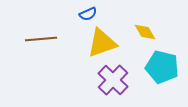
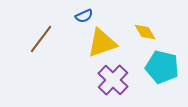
blue semicircle: moved 4 px left, 2 px down
brown line: rotated 48 degrees counterclockwise
